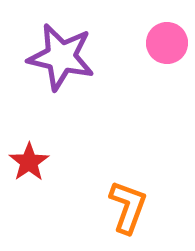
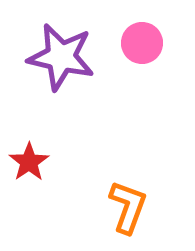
pink circle: moved 25 px left
